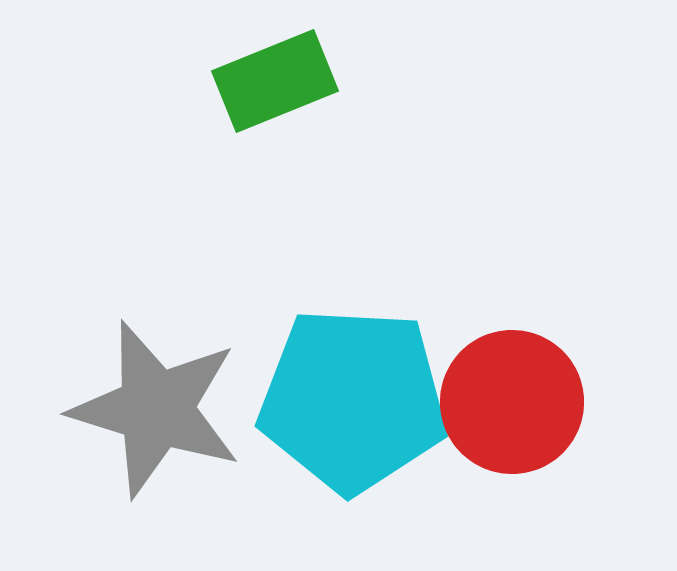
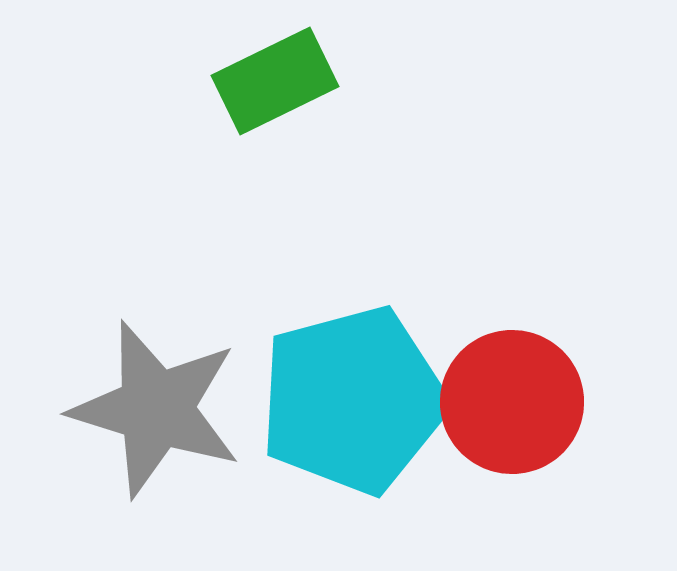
green rectangle: rotated 4 degrees counterclockwise
cyan pentagon: rotated 18 degrees counterclockwise
